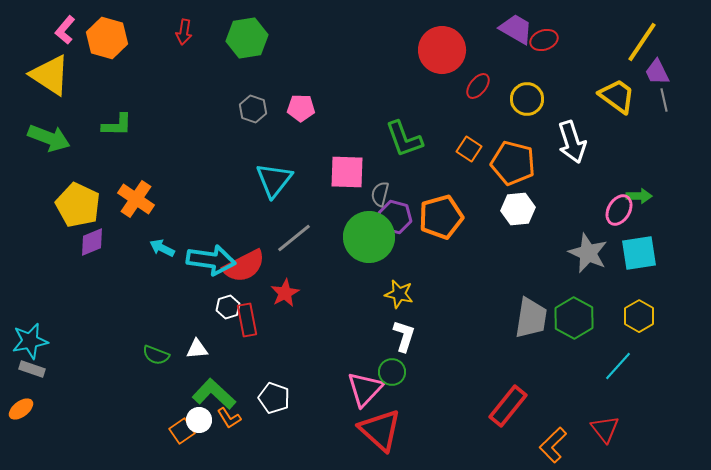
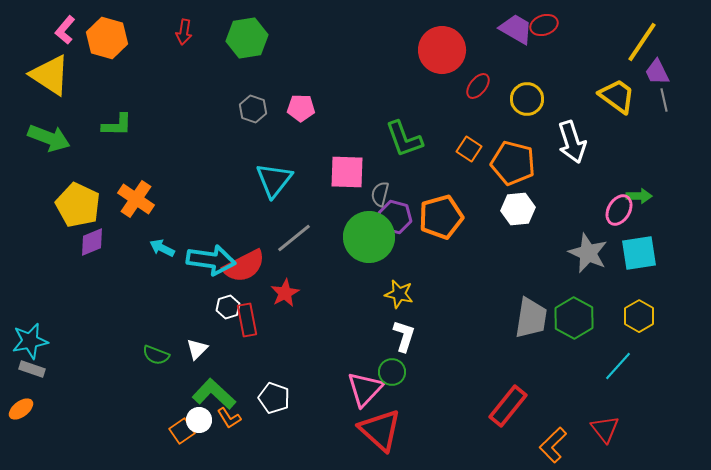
red ellipse at (544, 40): moved 15 px up
white triangle at (197, 349): rotated 40 degrees counterclockwise
